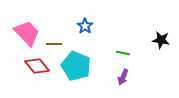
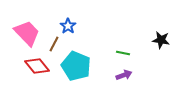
blue star: moved 17 px left
brown line: rotated 63 degrees counterclockwise
purple arrow: moved 1 px right, 2 px up; rotated 133 degrees counterclockwise
